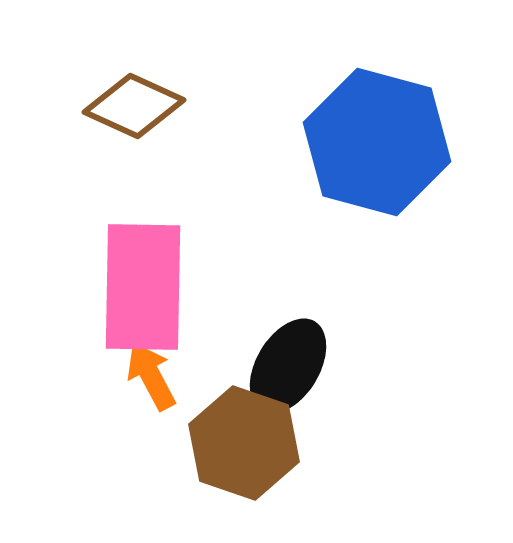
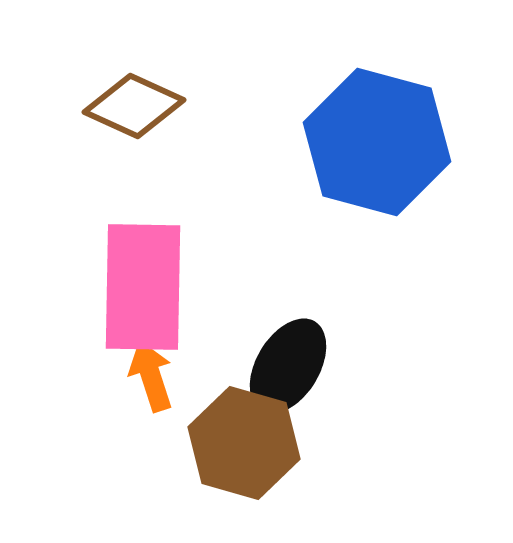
orange arrow: rotated 10 degrees clockwise
brown hexagon: rotated 3 degrees counterclockwise
